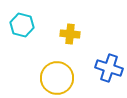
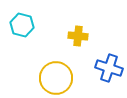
yellow cross: moved 8 px right, 2 px down
yellow circle: moved 1 px left
